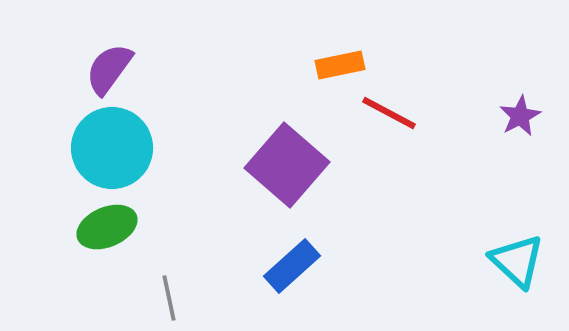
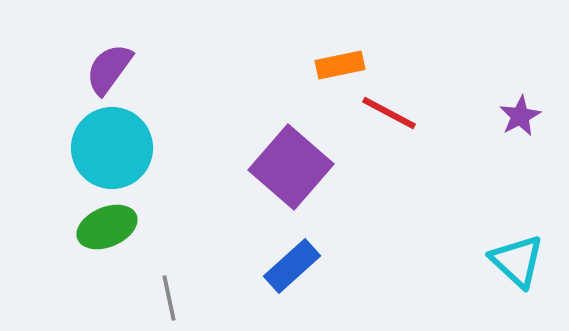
purple square: moved 4 px right, 2 px down
